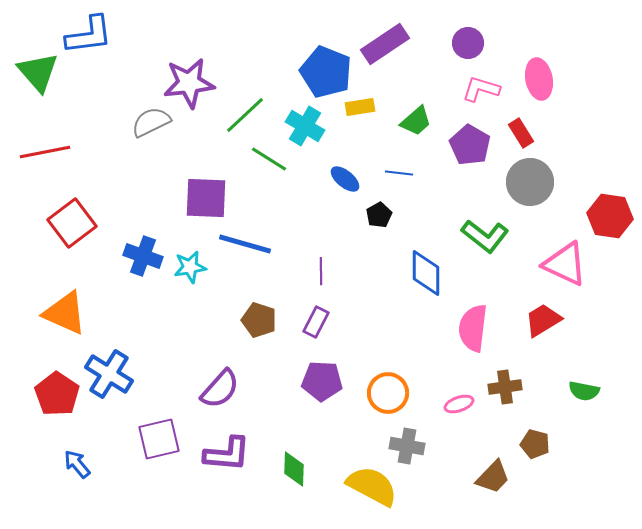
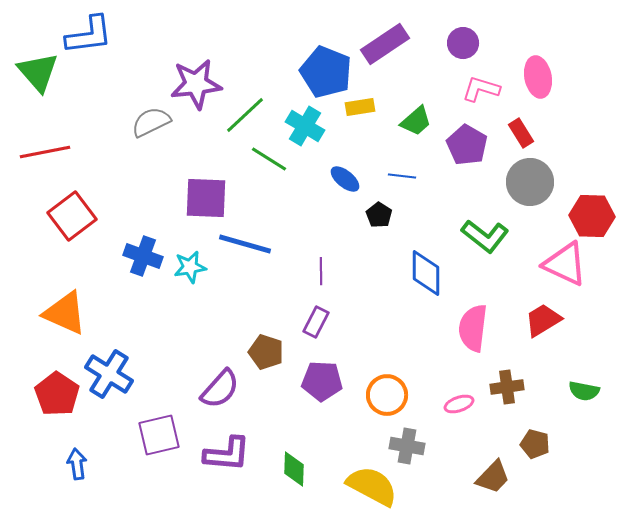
purple circle at (468, 43): moved 5 px left
pink ellipse at (539, 79): moved 1 px left, 2 px up
purple star at (189, 83): moved 7 px right, 1 px down
purple pentagon at (470, 145): moved 3 px left
blue line at (399, 173): moved 3 px right, 3 px down
black pentagon at (379, 215): rotated 10 degrees counterclockwise
red hexagon at (610, 216): moved 18 px left; rotated 6 degrees counterclockwise
red square at (72, 223): moved 7 px up
brown pentagon at (259, 320): moved 7 px right, 32 px down
brown cross at (505, 387): moved 2 px right
orange circle at (388, 393): moved 1 px left, 2 px down
purple square at (159, 439): moved 4 px up
blue arrow at (77, 464): rotated 32 degrees clockwise
